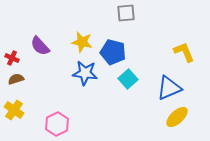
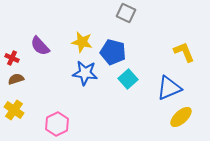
gray square: rotated 30 degrees clockwise
yellow ellipse: moved 4 px right
